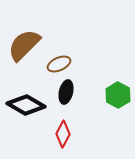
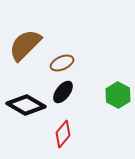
brown semicircle: moved 1 px right
brown ellipse: moved 3 px right, 1 px up
black ellipse: moved 3 px left; rotated 25 degrees clockwise
red diamond: rotated 12 degrees clockwise
